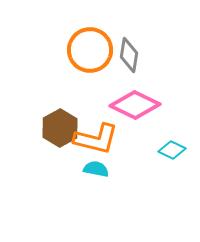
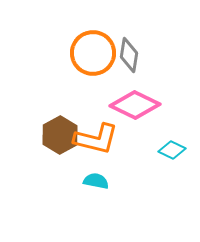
orange circle: moved 3 px right, 3 px down
brown hexagon: moved 7 px down
cyan semicircle: moved 12 px down
